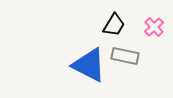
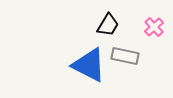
black trapezoid: moved 6 px left
